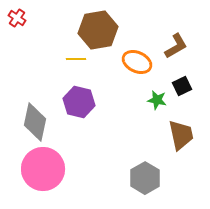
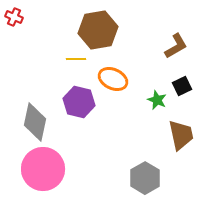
red cross: moved 3 px left, 1 px up; rotated 12 degrees counterclockwise
orange ellipse: moved 24 px left, 17 px down
green star: rotated 12 degrees clockwise
